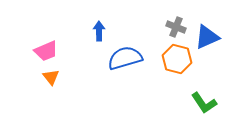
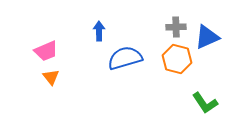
gray cross: rotated 24 degrees counterclockwise
green L-shape: moved 1 px right
